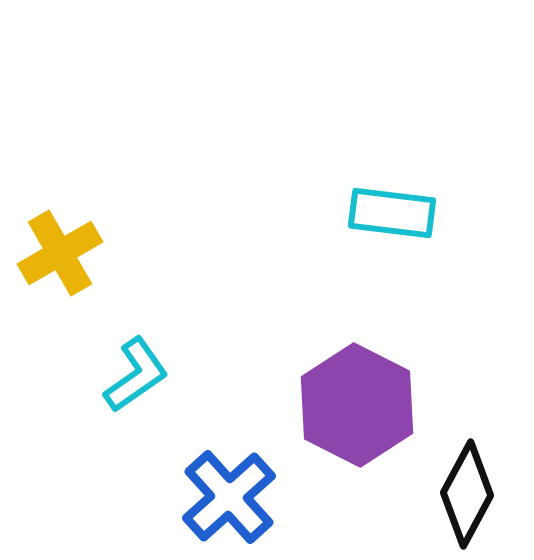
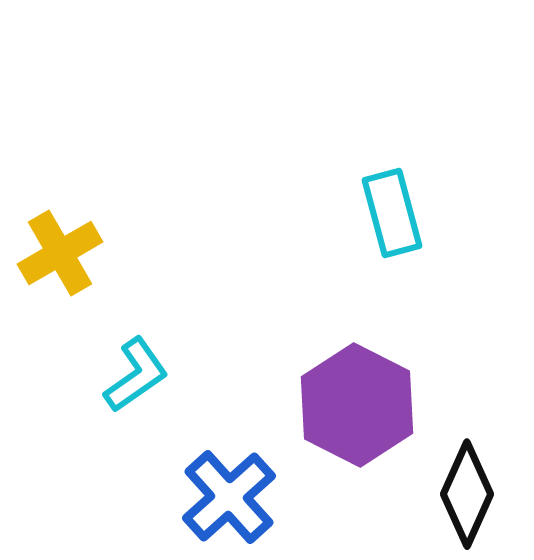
cyan rectangle: rotated 68 degrees clockwise
black diamond: rotated 4 degrees counterclockwise
